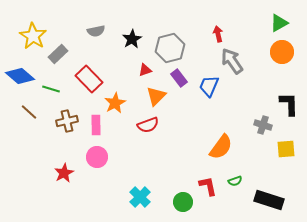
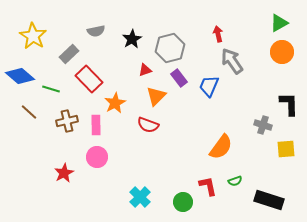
gray rectangle: moved 11 px right
red semicircle: rotated 40 degrees clockwise
